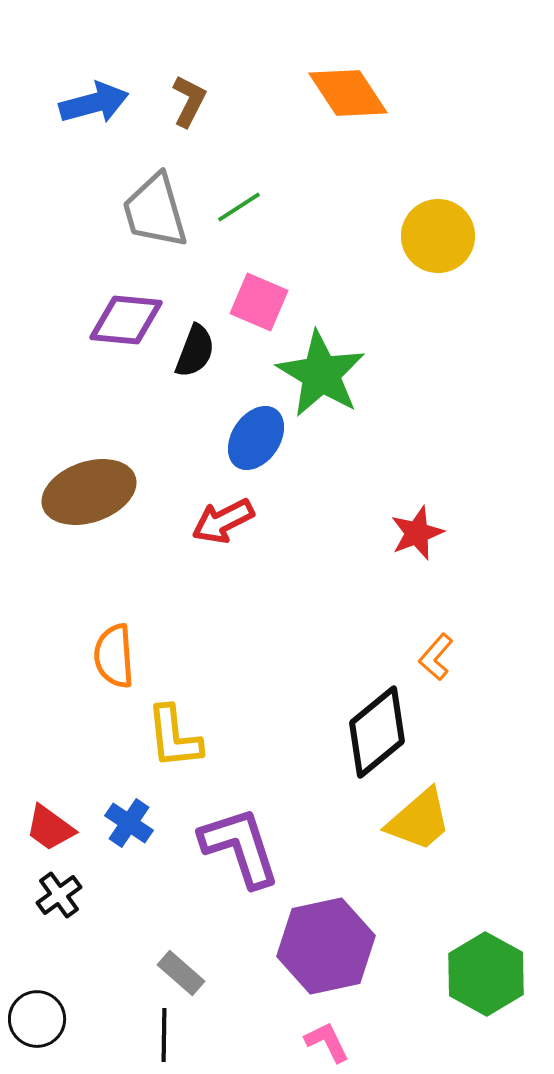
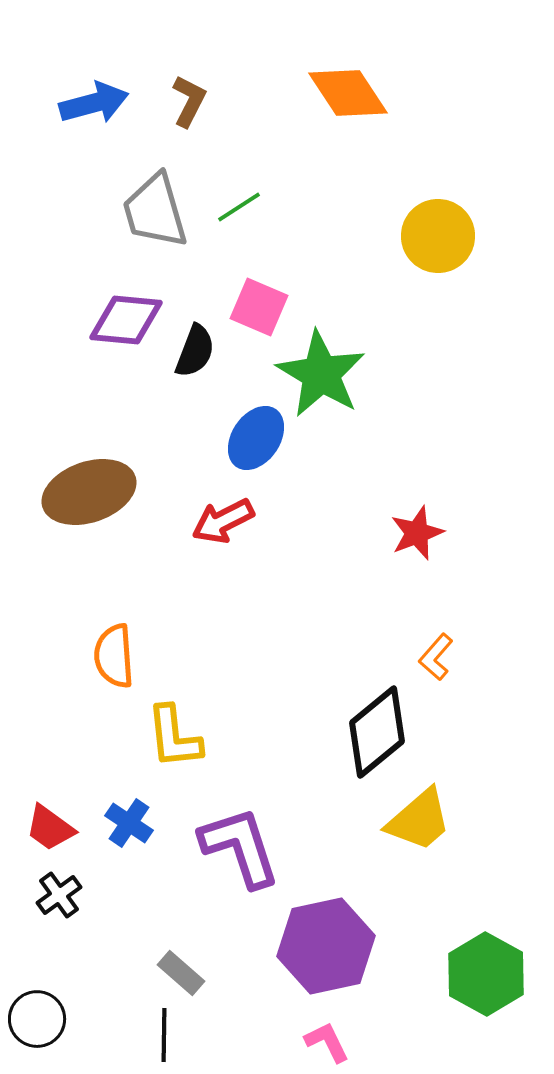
pink square: moved 5 px down
